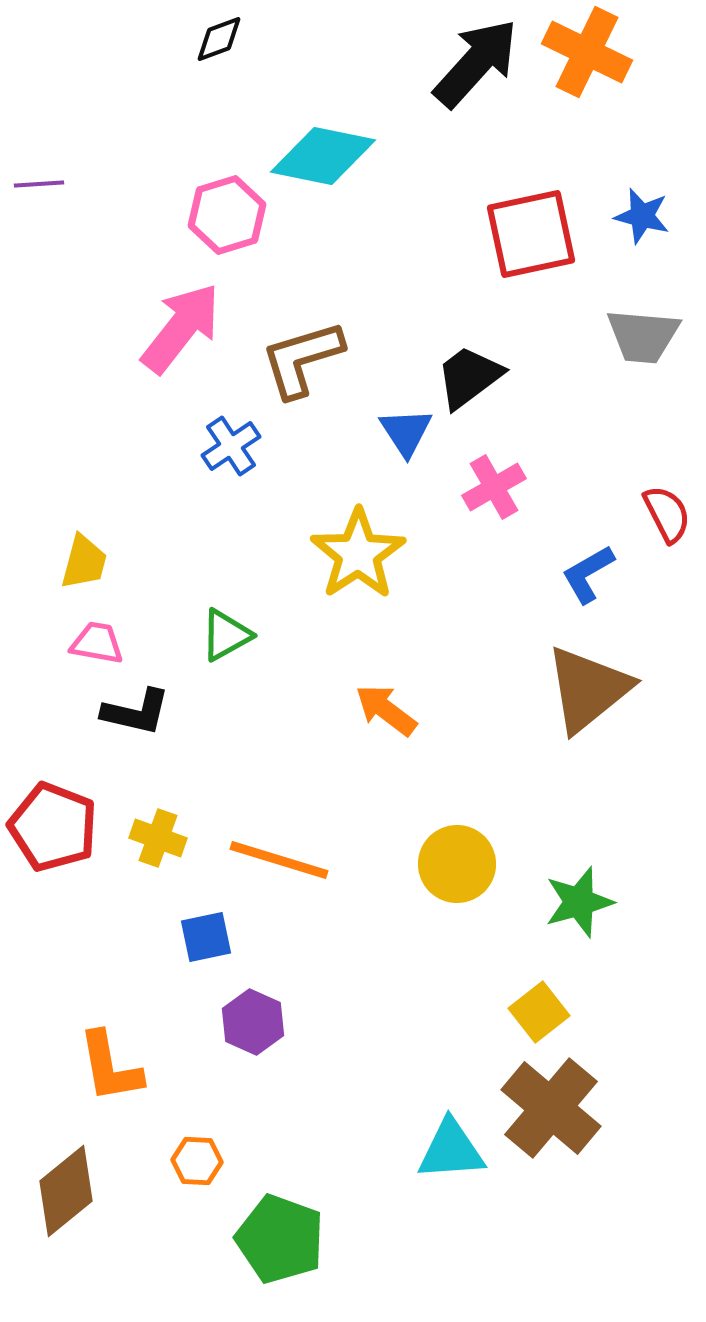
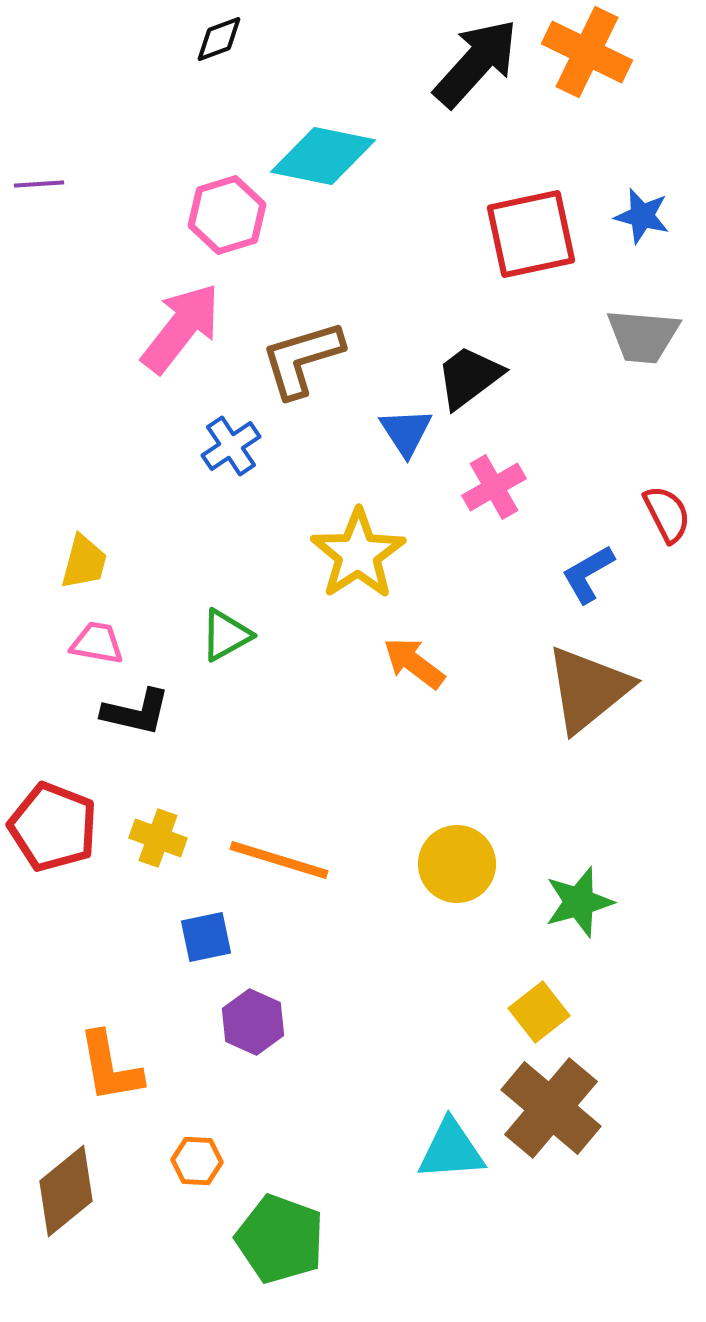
orange arrow: moved 28 px right, 47 px up
